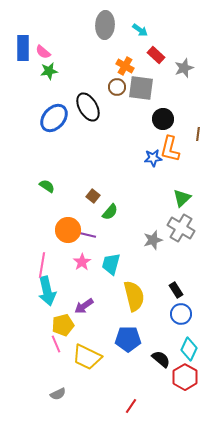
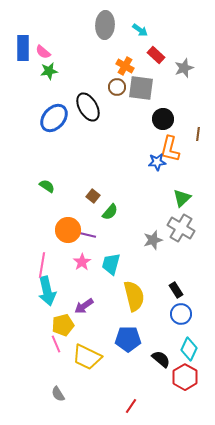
blue star at (153, 158): moved 4 px right, 4 px down
gray semicircle at (58, 394): rotated 84 degrees clockwise
